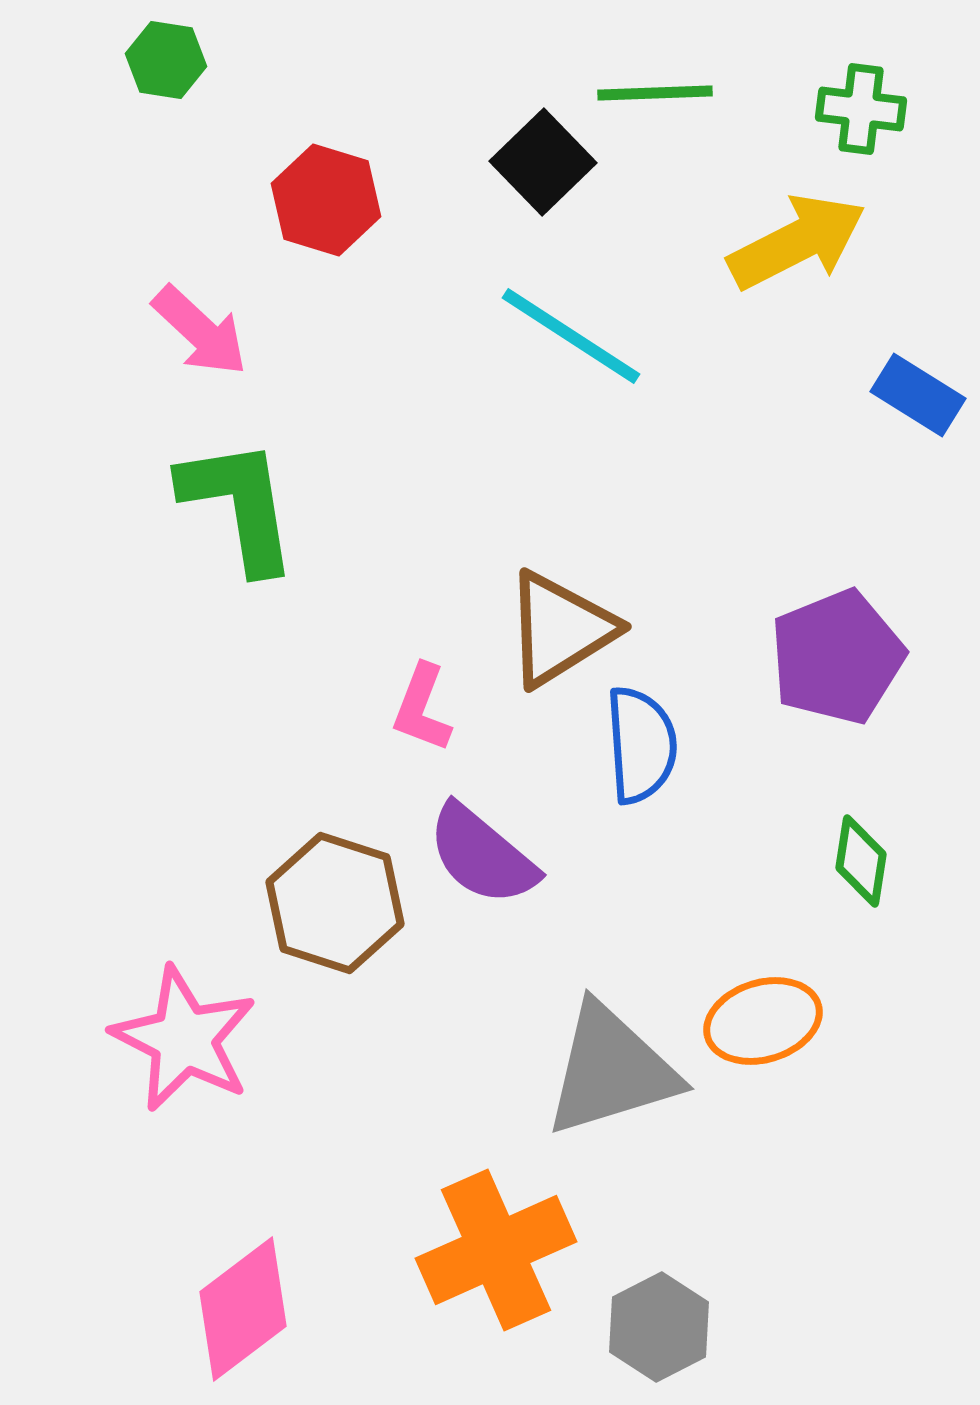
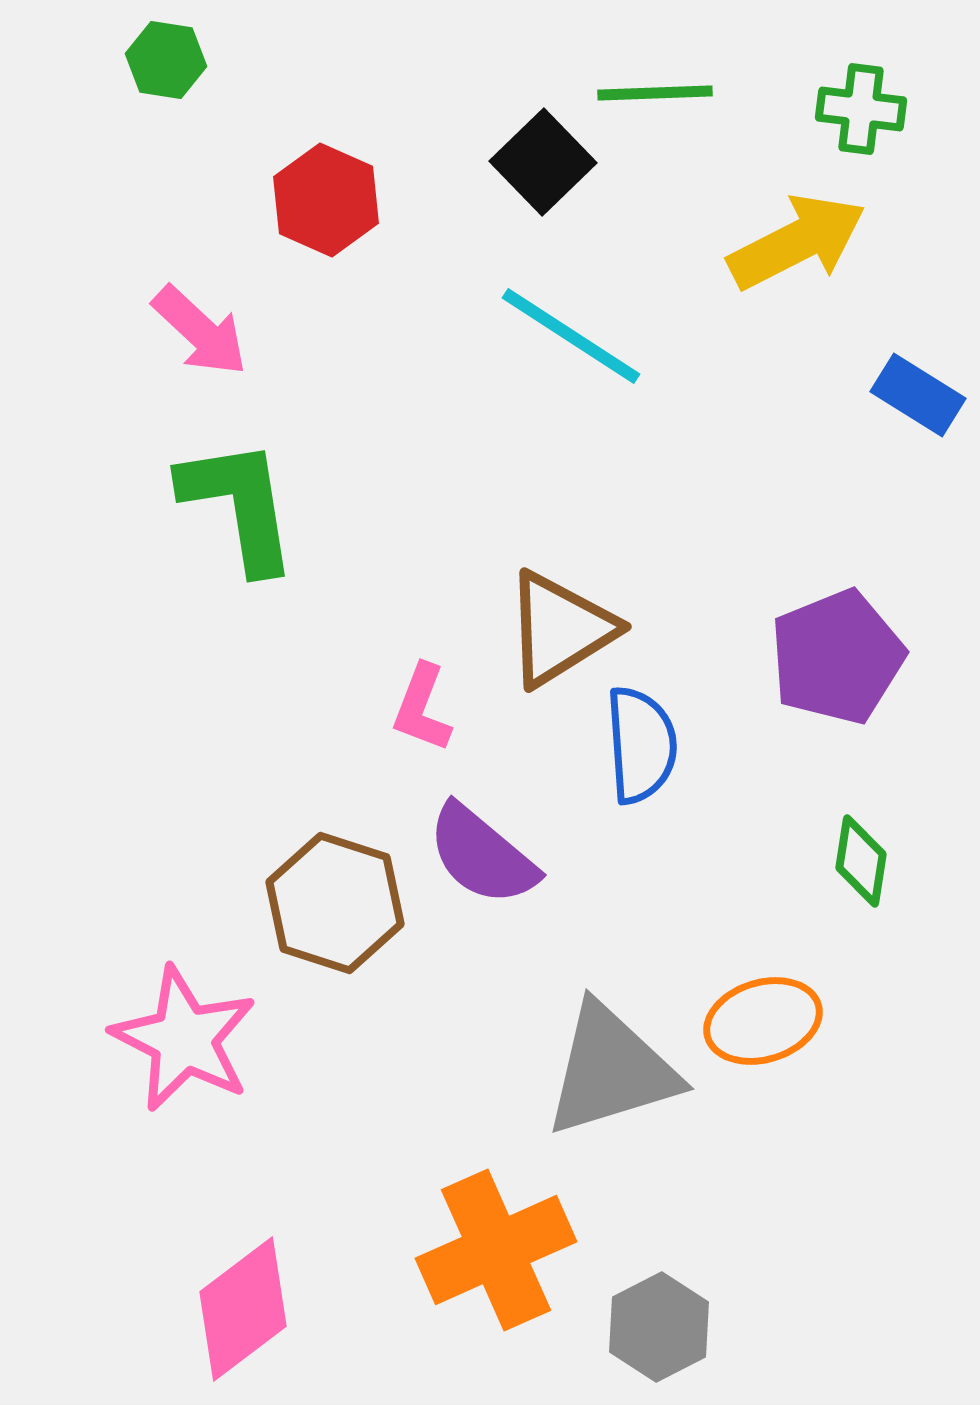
red hexagon: rotated 7 degrees clockwise
